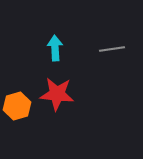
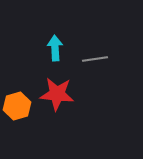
gray line: moved 17 px left, 10 px down
